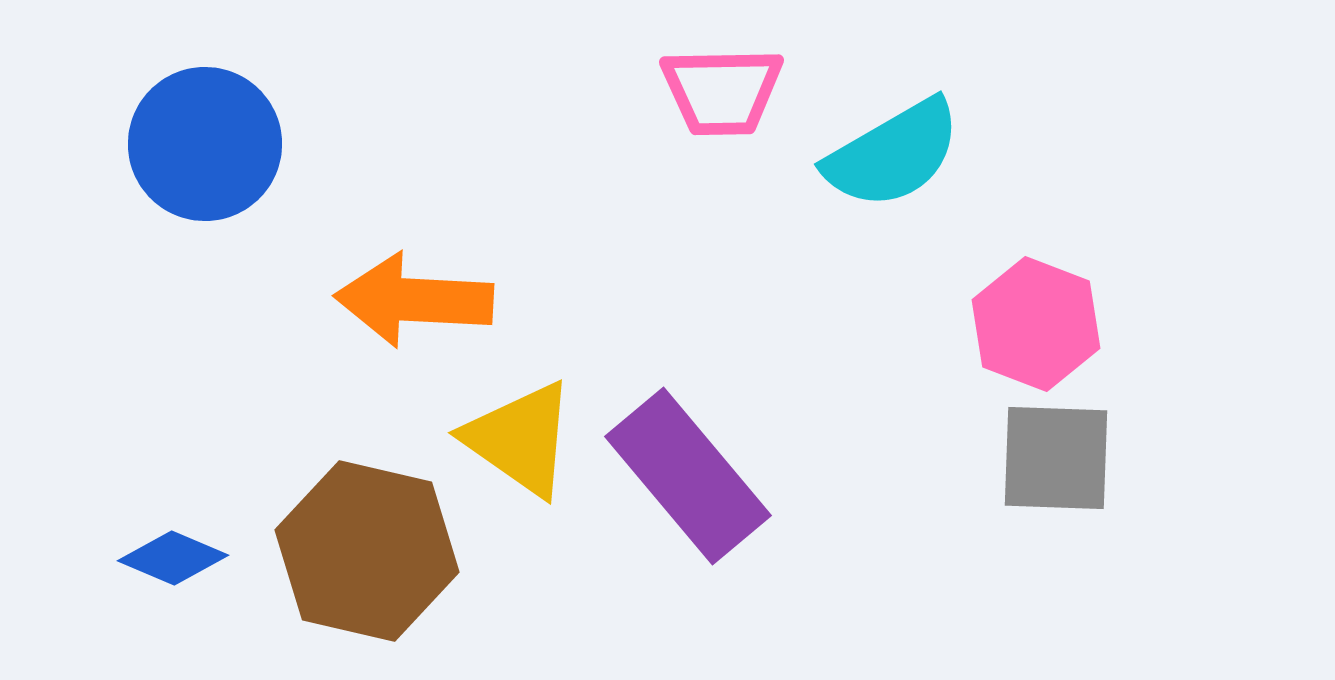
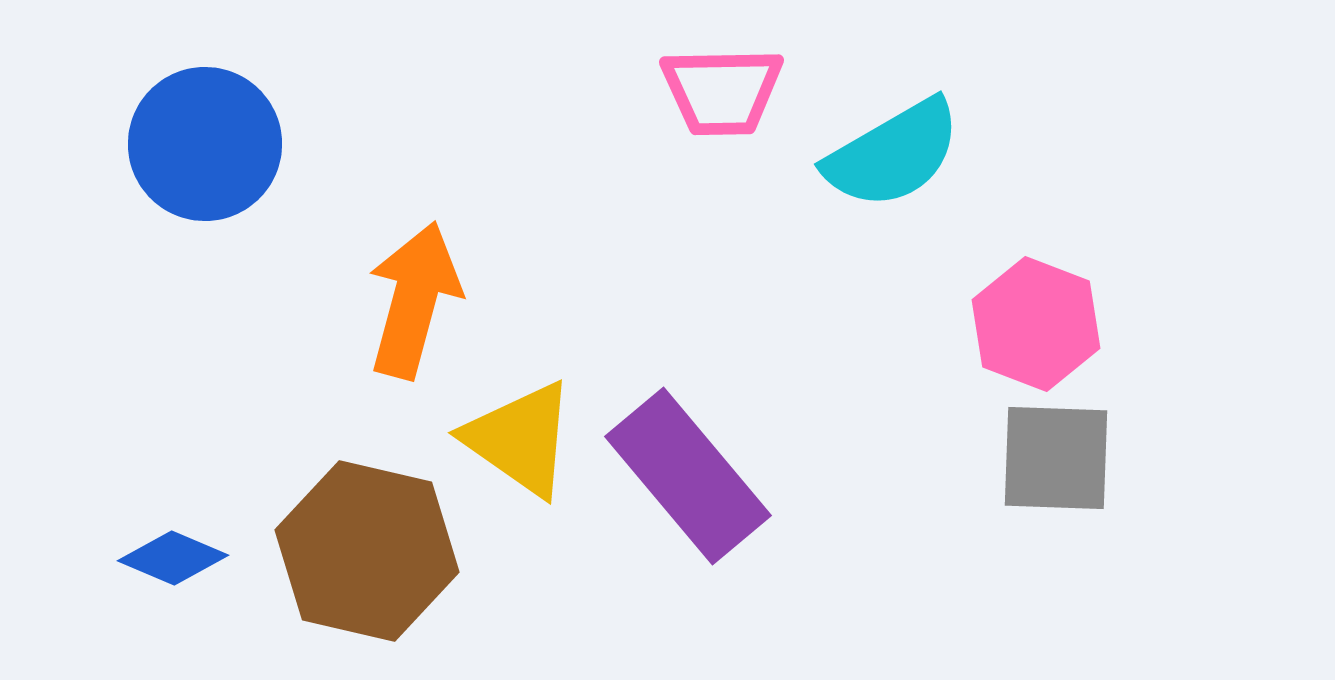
orange arrow: rotated 102 degrees clockwise
